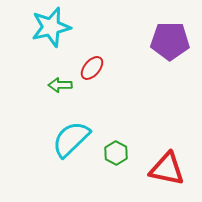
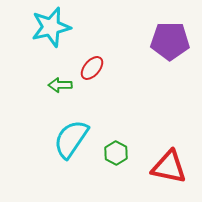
cyan semicircle: rotated 12 degrees counterclockwise
red triangle: moved 2 px right, 2 px up
